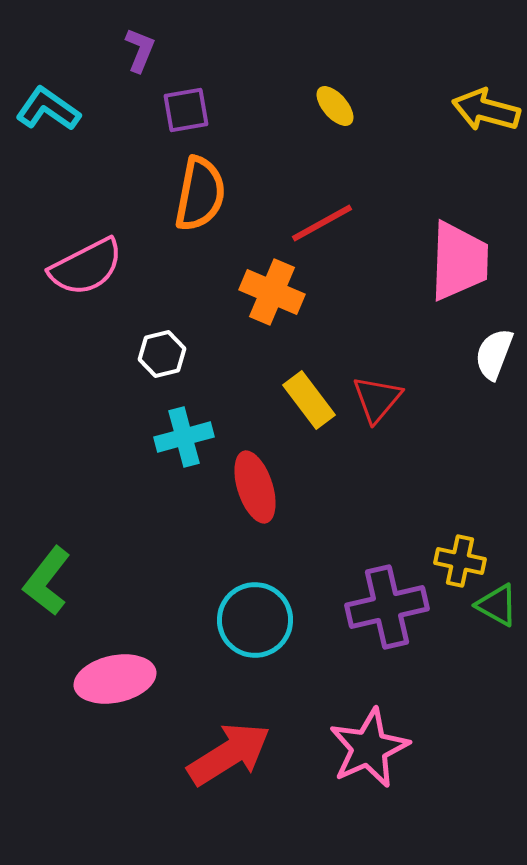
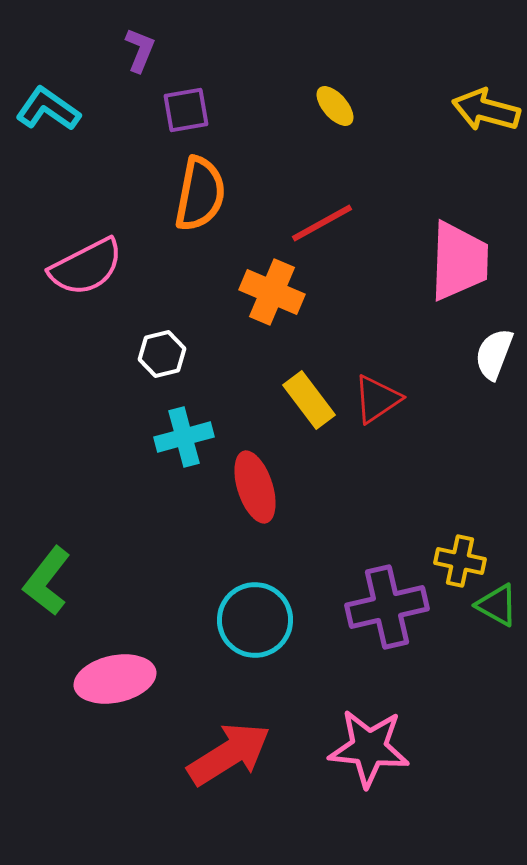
red triangle: rotated 16 degrees clockwise
pink star: rotated 30 degrees clockwise
